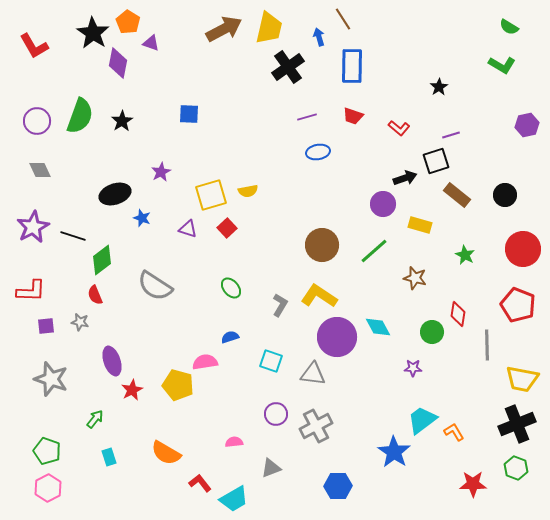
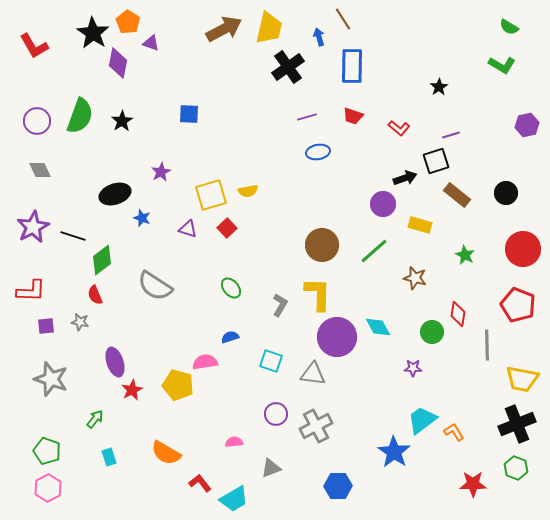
black circle at (505, 195): moved 1 px right, 2 px up
yellow L-shape at (319, 296): moved 1 px left, 2 px up; rotated 57 degrees clockwise
purple ellipse at (112, 361): moved 3 px right, 1 px down
